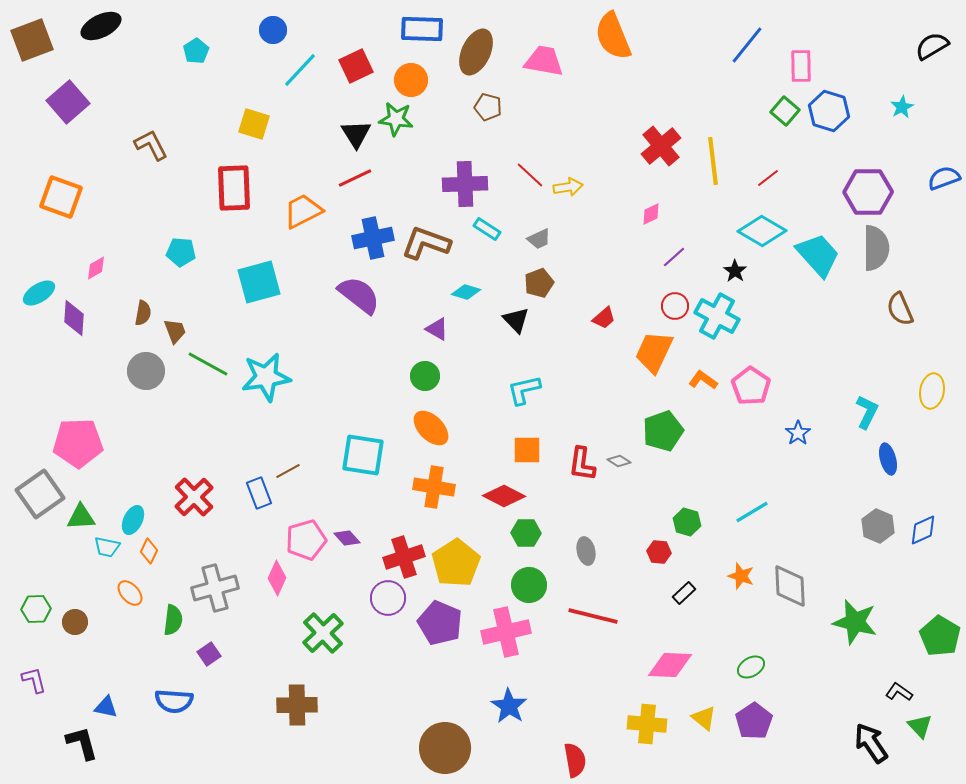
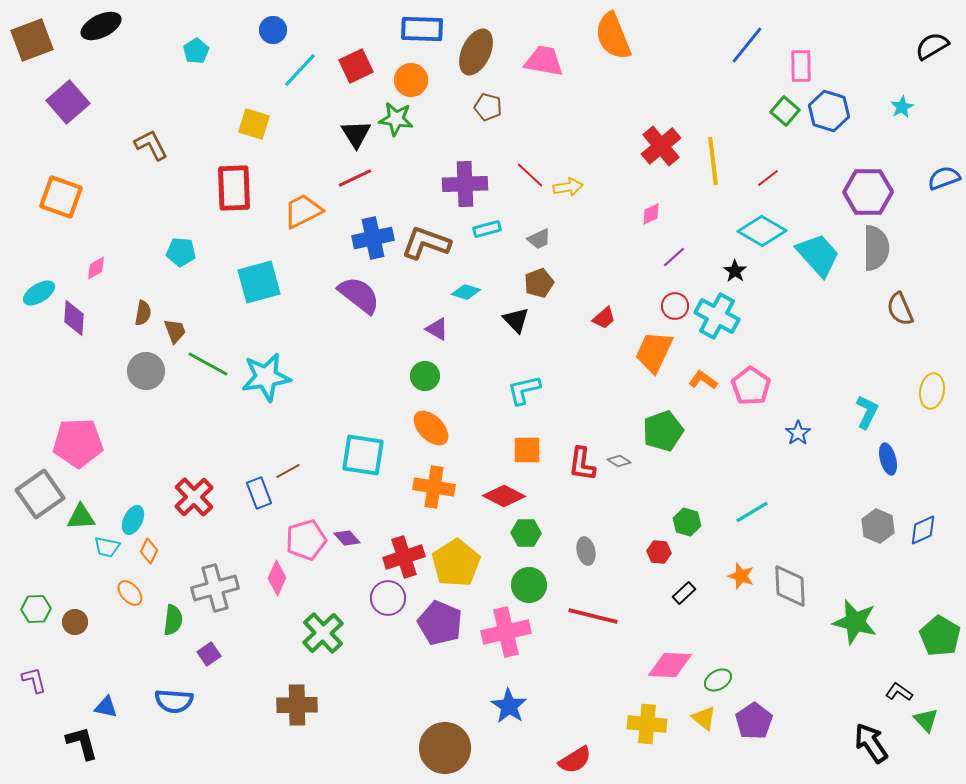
cyan rectangle at (487, 229): rotated 48 degrees counterclockwise
green ellipse at (751, 667): moved 33 px left, 13 px down
green triangle at (920, 726): moved 6 px right, 6 px up
red semicircle at (575, 760): rotated 68 degrees clockwise
